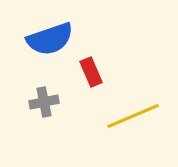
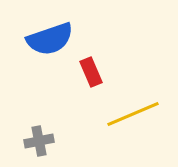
gray cross: moved 5 px left, 39 px down
yellow line: moved 2 px up
